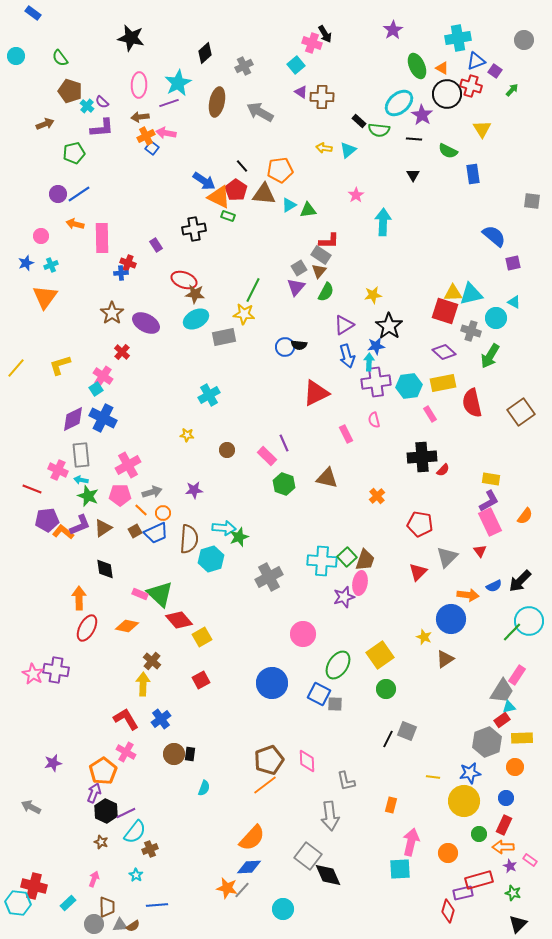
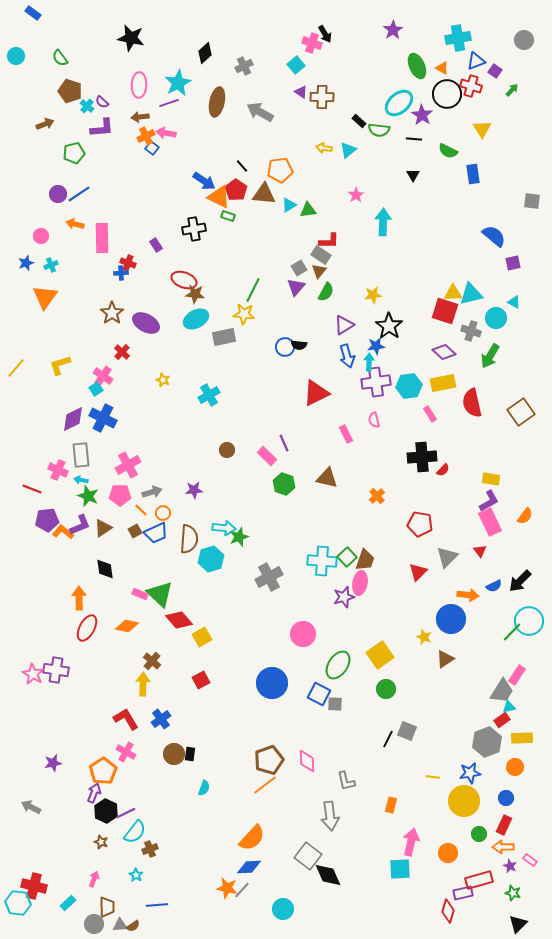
yellow star at (187, 435): moved 24 px left, 55 px up; rotated 16 degrees clockwise
